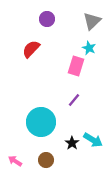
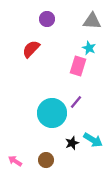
gray triangle: rotated 48 degrees clockwise
pink rectangle: moved 2 px right
purple line: moved 2 px right, 2 px down
cyan circle: moved 11 px right, 9 px up
black star: rotated 16 degrees clockwise
